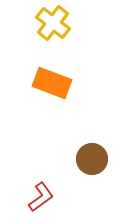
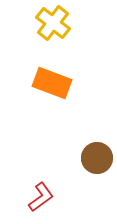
brown circle: moved 5 px right, 1 px up
